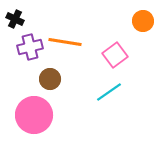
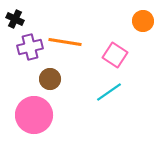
pink square: rotated 20 degrees counterclockwise
